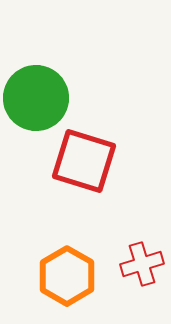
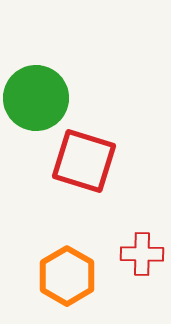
red cross: moved 10 px up; rotated 18 degrees clockwise
